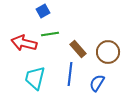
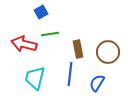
blue square: moved 2 px left, 1 px down
red arrow: moved 1 px down
brown rectangle: rotated 30 degrees clockwise
